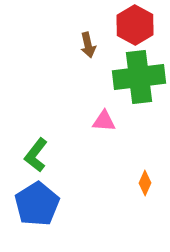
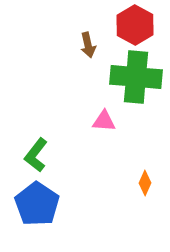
green cross: moved 3 px left; rotated 12 degrees clockwise
blue pentagon: rotated 6 degrees counterclockwise
